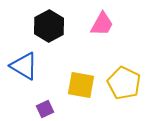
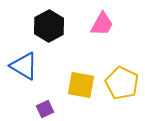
yellow pentagon: moved 2 px left
